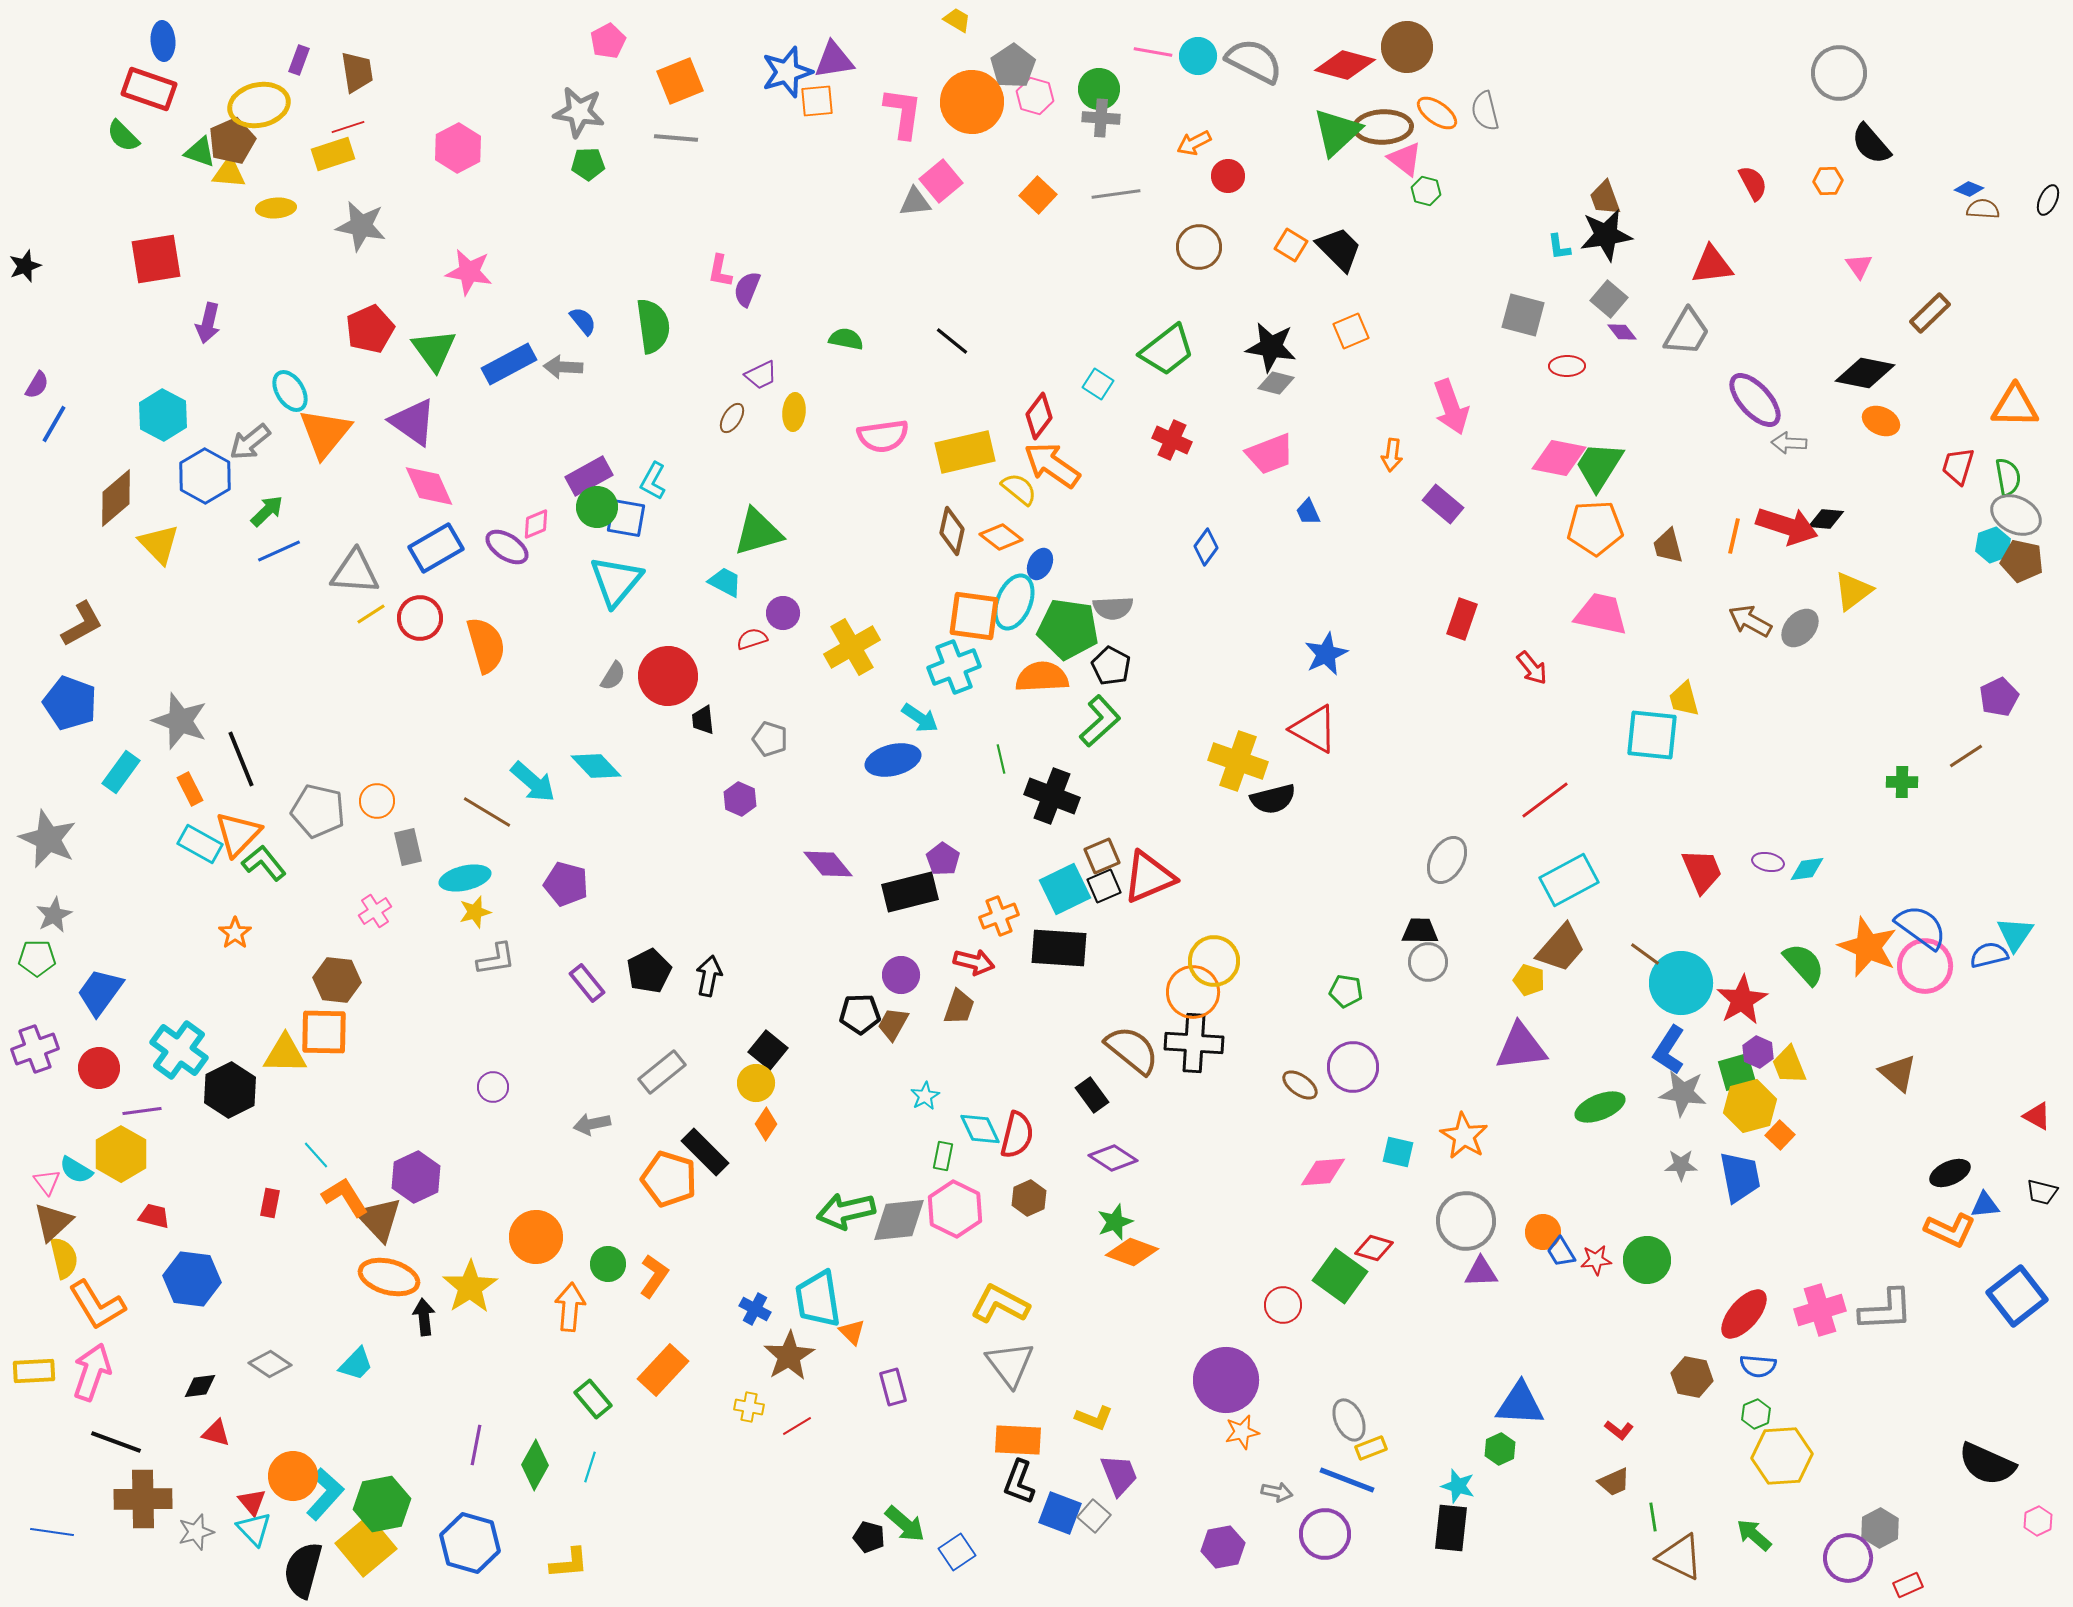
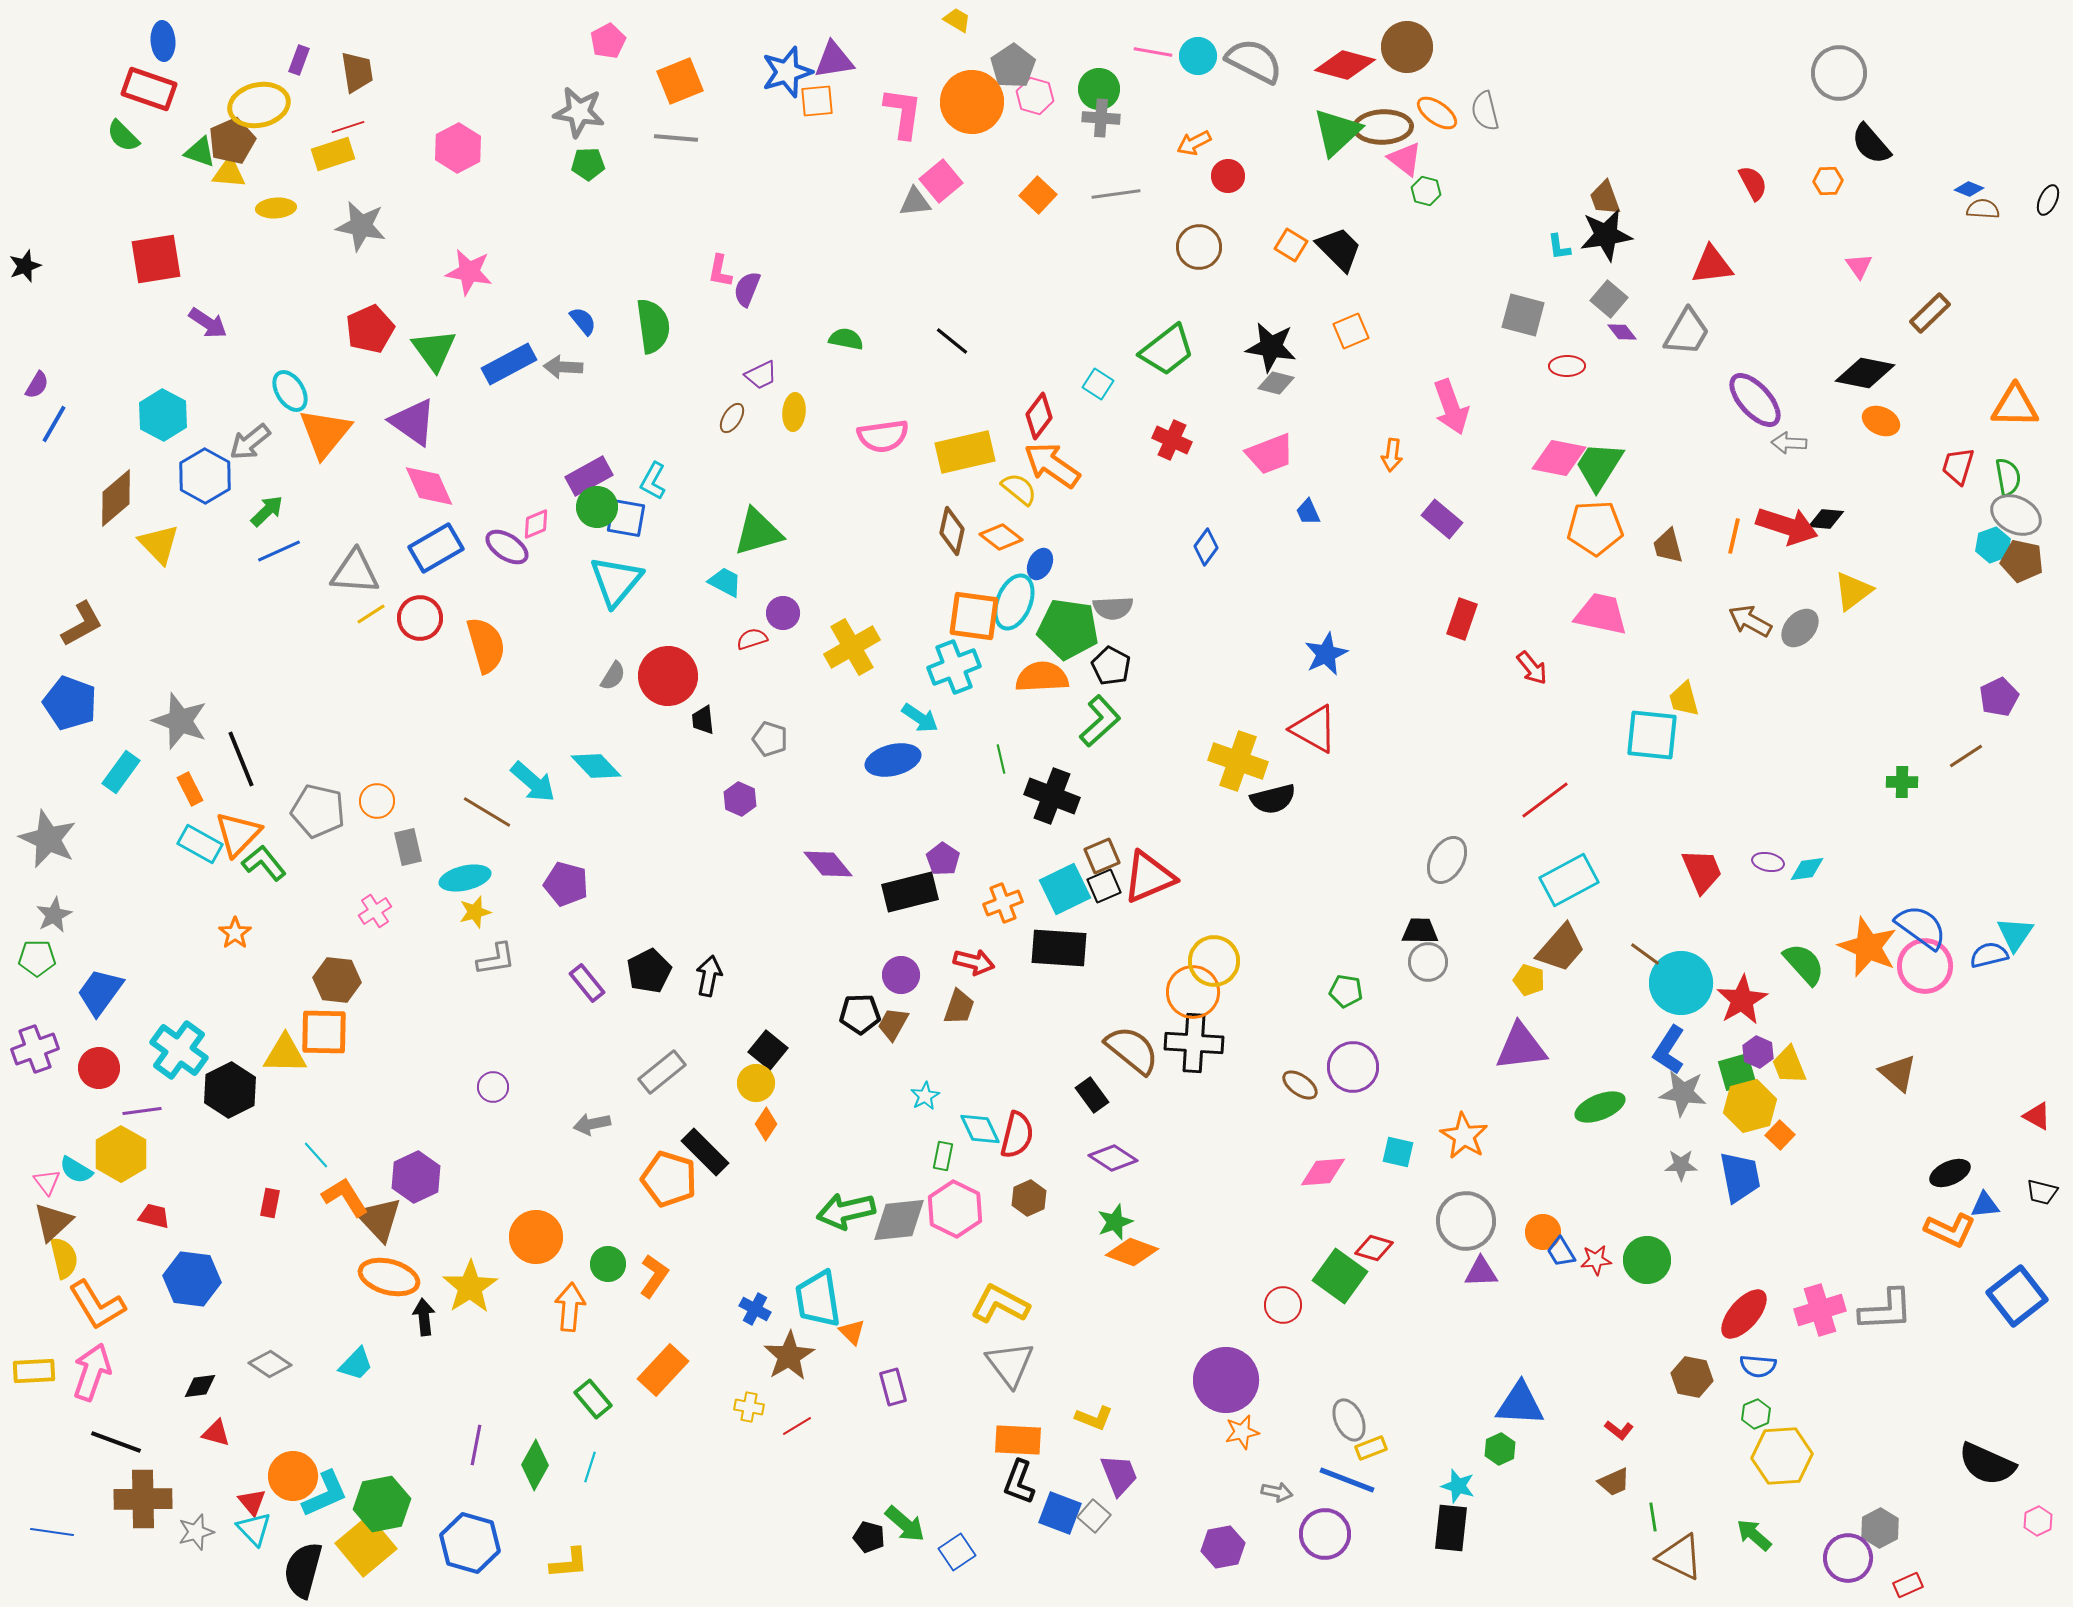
purple arrow at (208, 323): rotated 69 degrees counterclockwise
purple rectangle at (1443, 504): moved 1 px left, 15 px down
orange cross at (999, 916): moved 4 px right, 13 px up
cyan L-shape at (325, 1494): rotated 24 degrees clockwise
